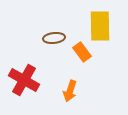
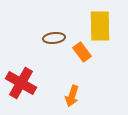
red cross: moved 3 px left, 3 px down
orange arrow: moved 2 px right, 5 px down
